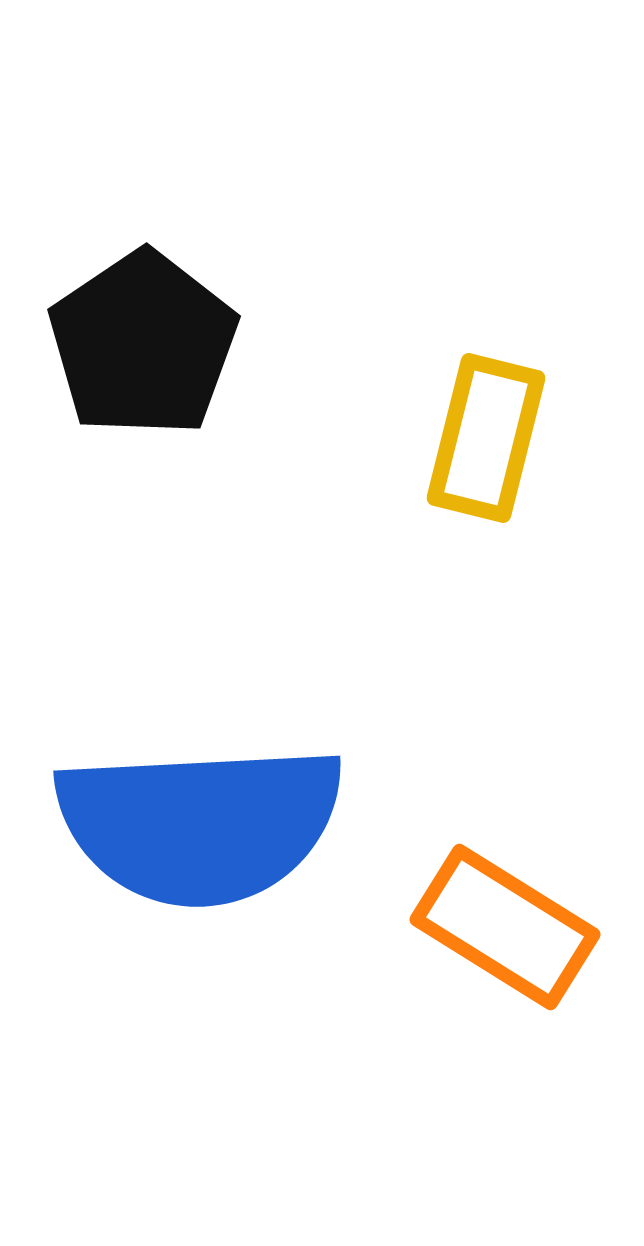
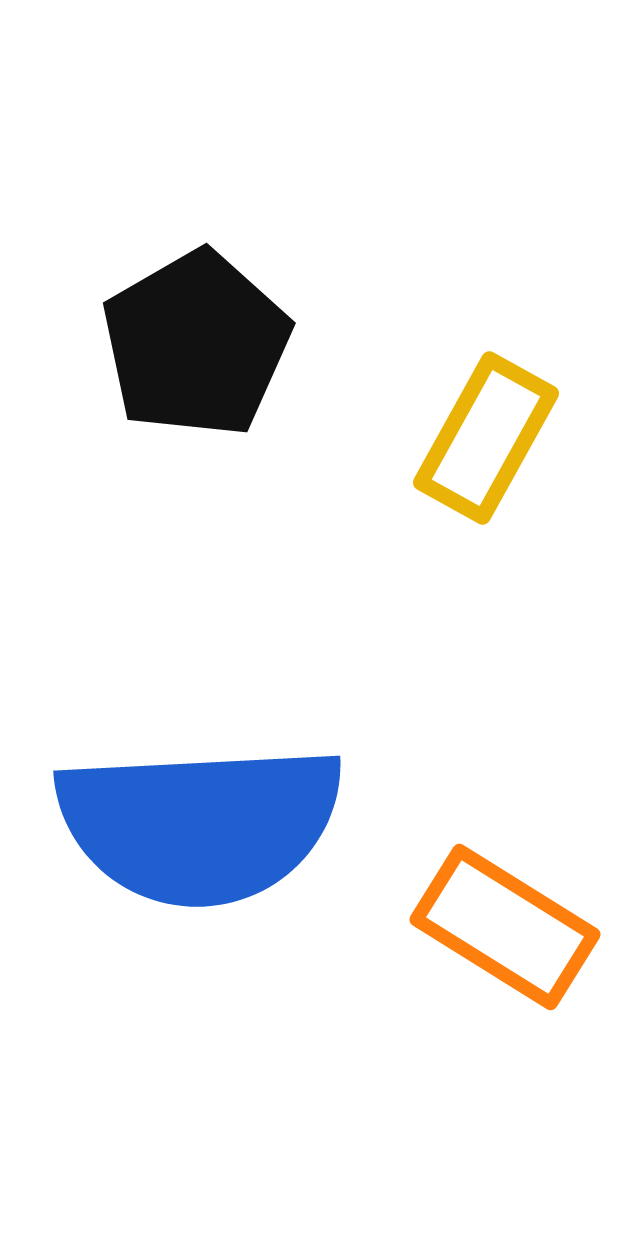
black pentagon: moved 53 px right; rotated 4 degrees clockwise
yellow rectangle: rotated 15 degrees clockwise
